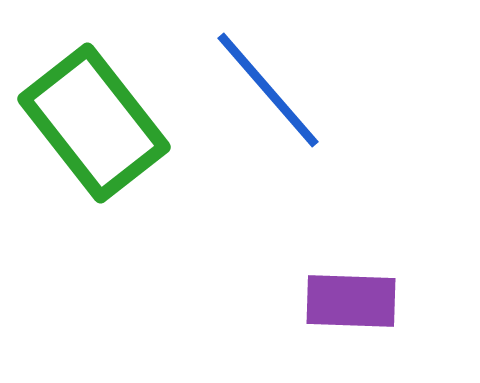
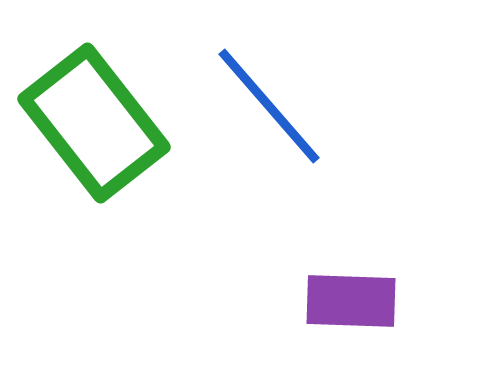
blue line: moved 1 px right, 16 px down
